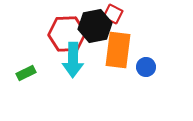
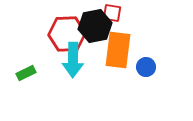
red square: moved 1 px left, 1 px up; rotated 18 degrees counterclockwise
